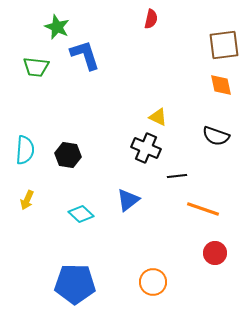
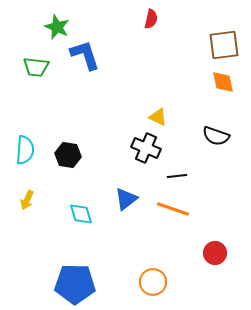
orange diamond: moved 2 px right, 3 px up
blue triangle: moved 2 px left, 1 px up
orange line: moved 30 px left
cyan diamond: rotated 30 degrees clockwise
